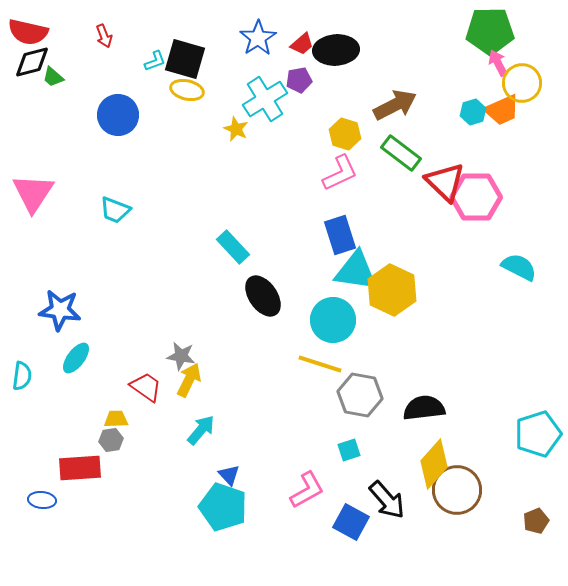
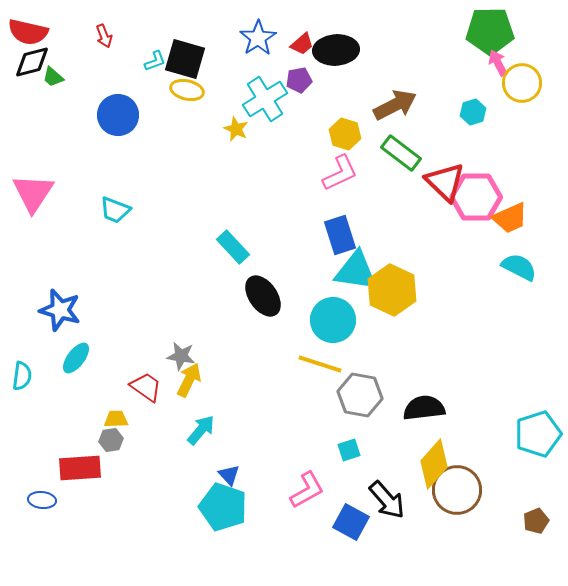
orange trapezoid at (502, 110): moved 8 px right, 108 px down
blue star at (60, 310): rotated 9 degrees clockwise
